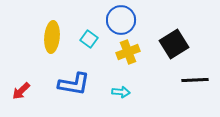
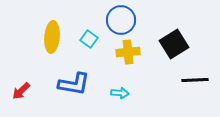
yellow cross: rotated 15 degrees clockwise
cyan arrow: moved 1 px left, 1 px down
